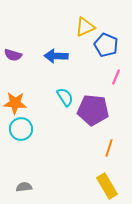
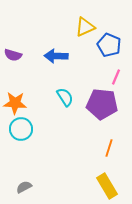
blue pentagon: moved 3 px right
purple pentagon: moved 9 px right, 6 px up
gray semicircle: rotated 21 degrees counterclockwise
